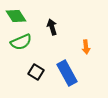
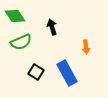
green diamond: moved 1 px left
